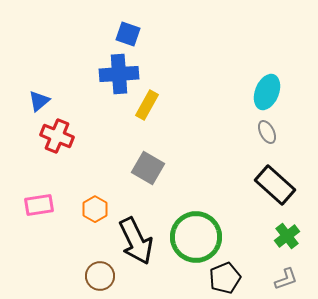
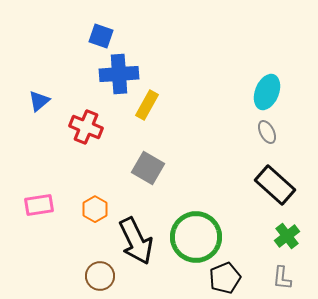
blue square: moved 27 px left, 2 px down
red cross: moved 29 px right, 9 px up
gray L-shape: moved 4 px left, 1 px up; rotated 115 degrees clockwise
